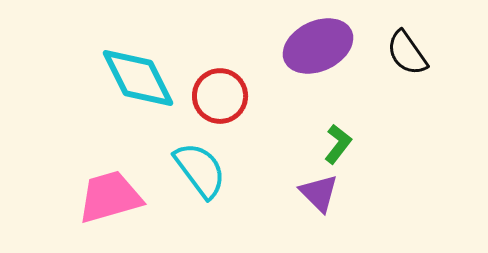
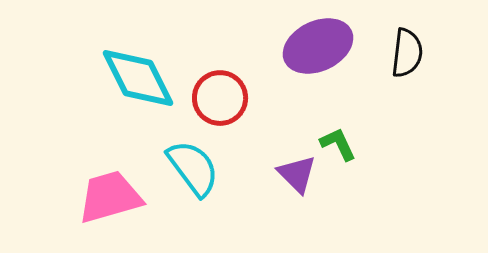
black semicircle: rotated 138 degrees counterclockwise
red circle: moved 2 px down
green L-shape: rotated 63 degrees counterclockwise
cyan semicircle: moved 7 px left, 2 px up
purple triangle: moved 22 px left, 19 px up
